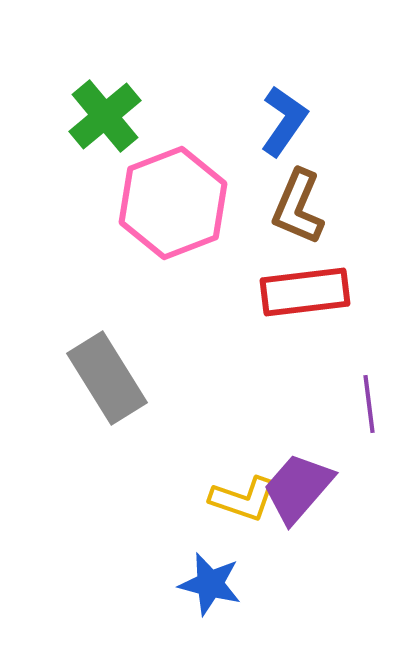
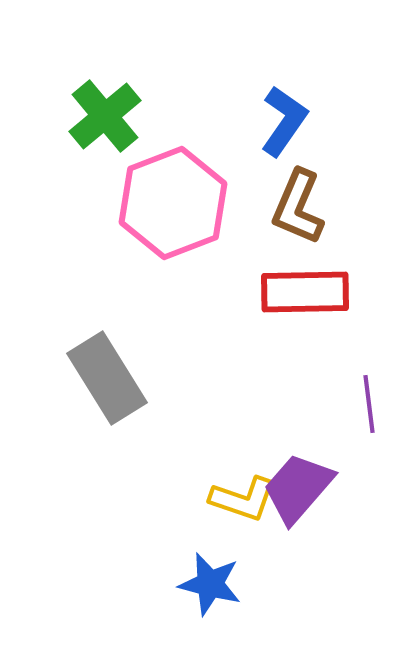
red rectangle: rotated 6 degrees clockwise
